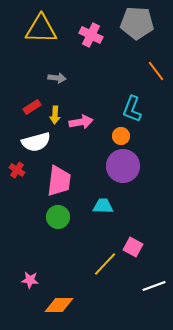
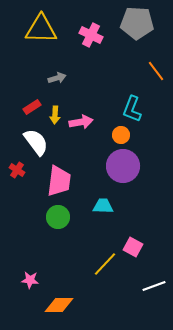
gray arrow: rotated 24 degrees counterclockwise
orange circle: moved 1 px up
white semicircle: rotated 112 degrees counterclockwise
